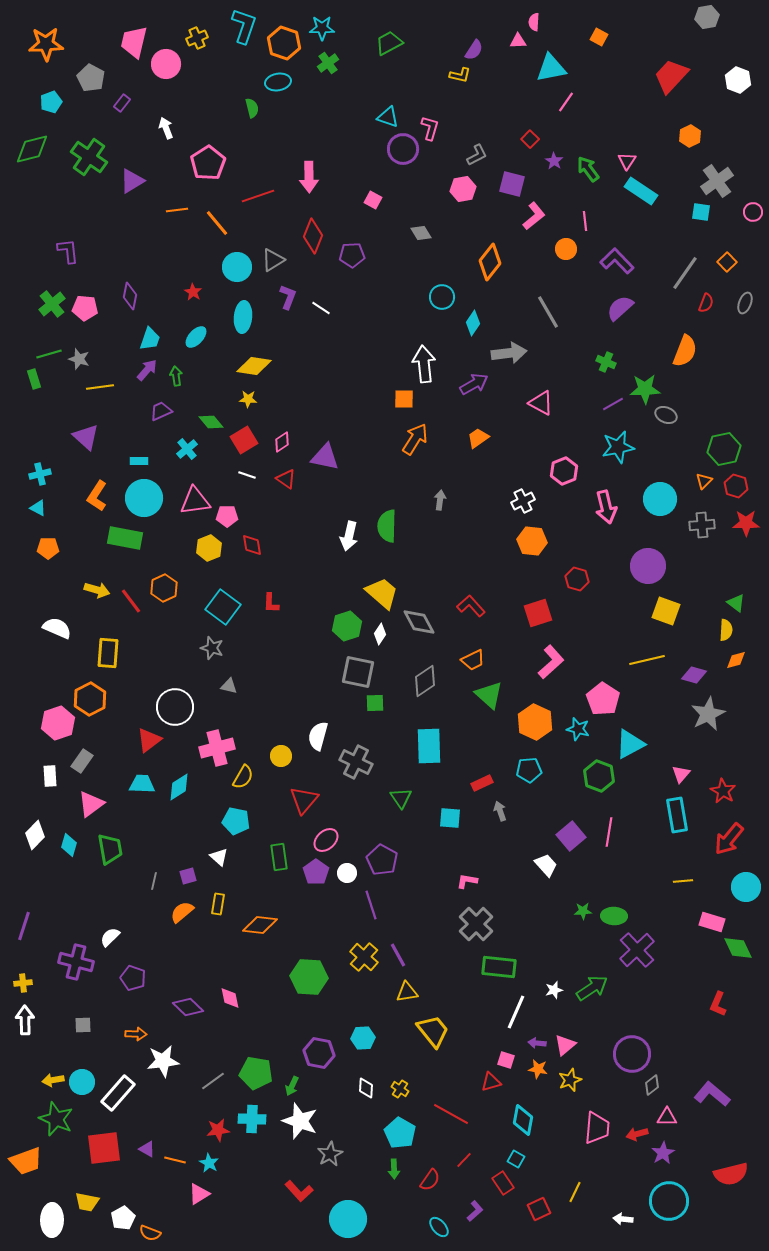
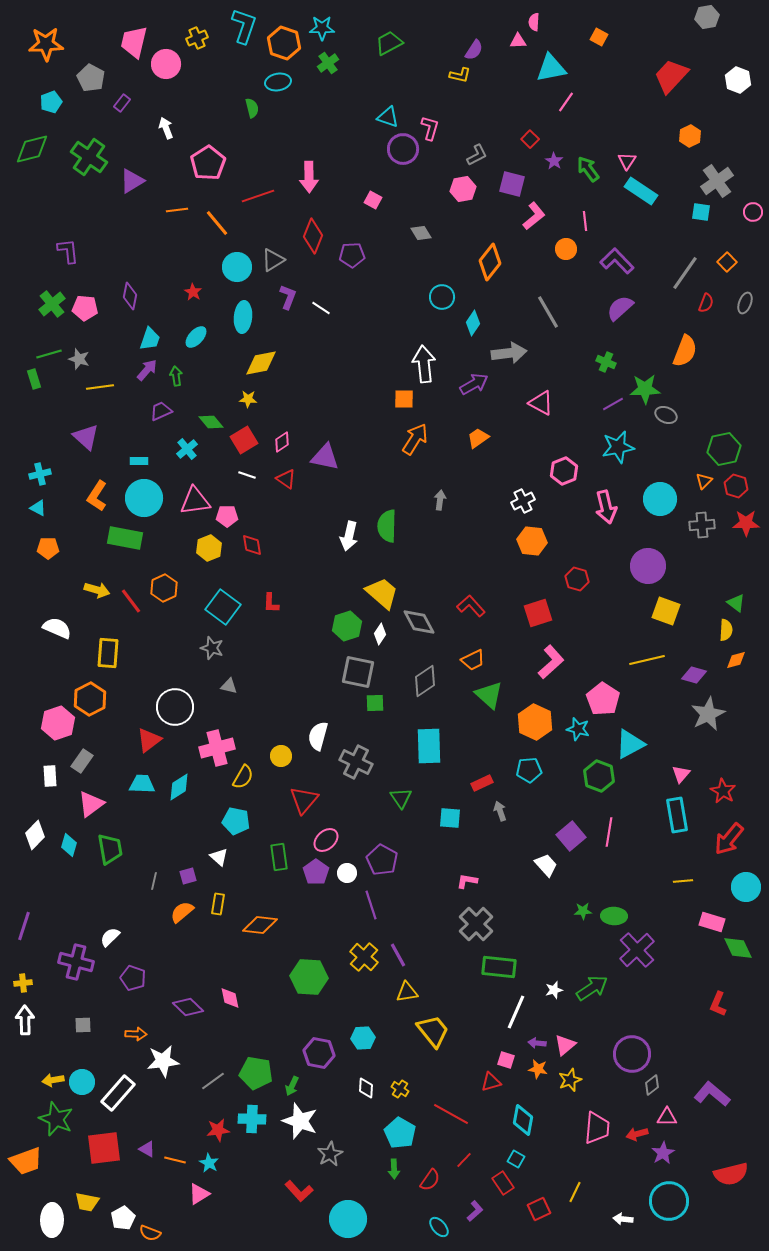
yellow diamond at (254, 366): moved 7 px right, 3 px up; rotated 20 degrees counterclockwise
